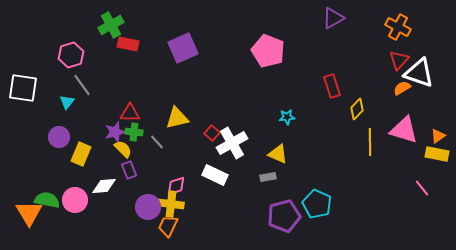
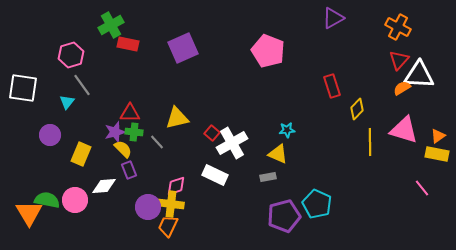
white triangle at (419, 73): moved 2 px down; rotated 16 degrees counterclockwise
cyan star at (287, 117): moved 13 px down
purple circle at (59, 137): moved 9 px left, 2 px up
